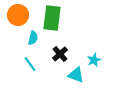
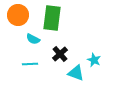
cyan semicircle: moved 1 px down; rotated 104 degrees clockwise
cyan star: rotated 24 degrees counterclockwise
cyan line: rotated 56 degrees counterclockwise
cyan triangle: moved 2 px up
